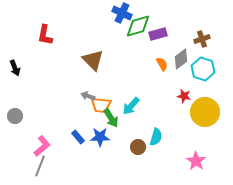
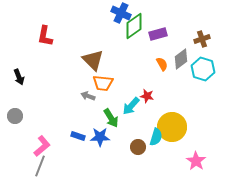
blue cross: moved 1 px left
green diamond: moved 4 px left; rotated 20 degrees counterclockwise
red L-shape: moved 1 px down
black arrow: moved 4 px right, 9 px down
red star: moved 37 px left
orange trapezoid: moved 2 px right, 22 px up
yellow circle: moved 33 px left, 15 px down
blue rectangle: moved 1 px up; rotated 32 degrees counterclockwise
